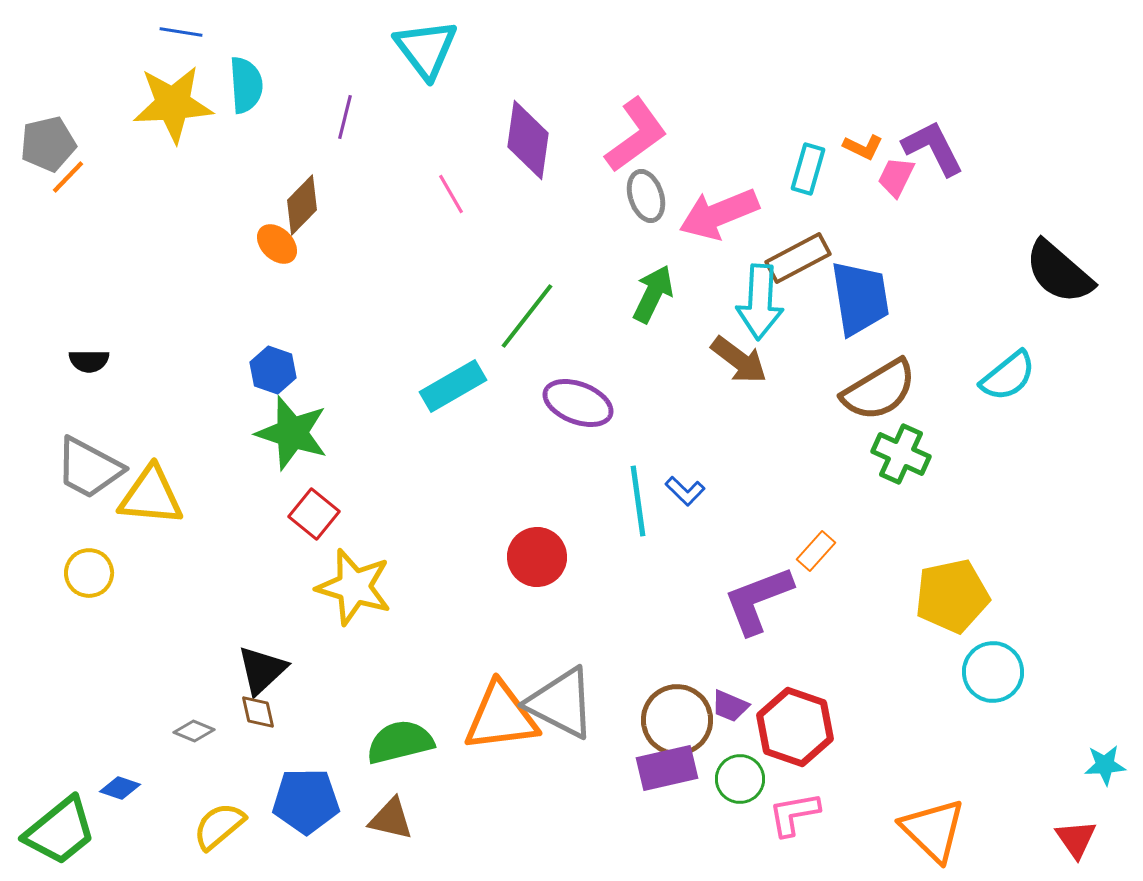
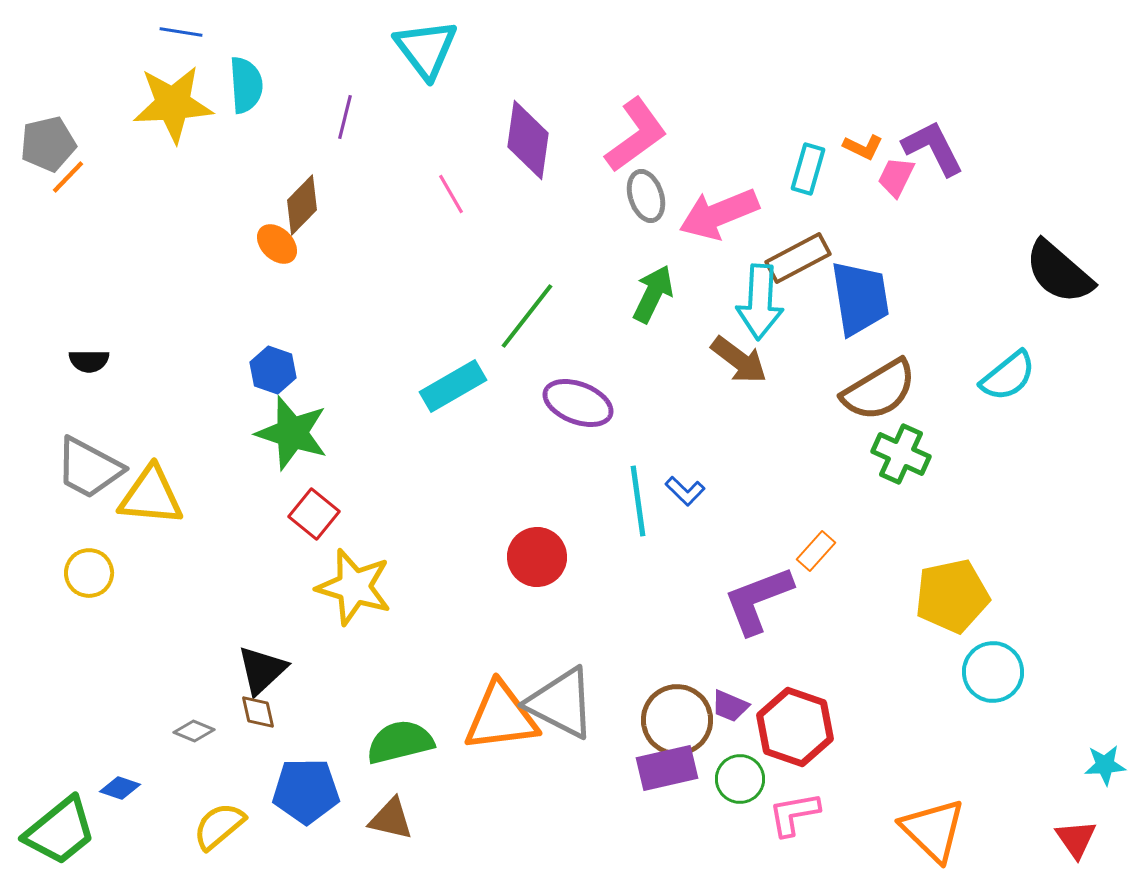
blue pentagon at (306, 801): moved 10 px up
